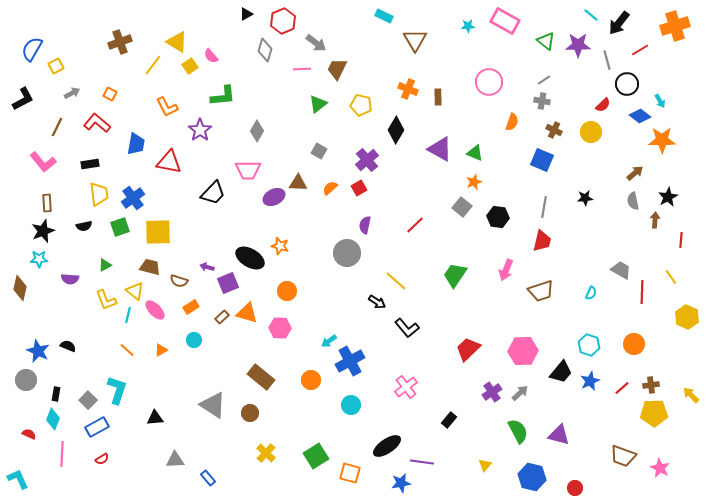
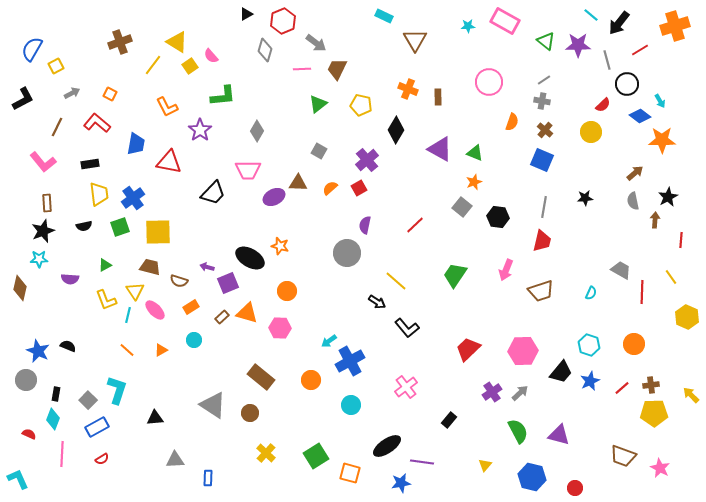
brown cross at (554, 130): moved 9 px left; rotated 14 degrees clockwise
yellow triangle at (135, 291): rotated 18 degrees clockwise
blue rectangle at (208, 478): rotated 42 degrees clockwise
